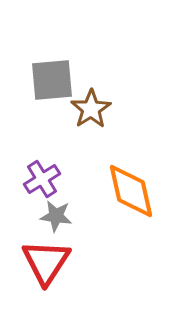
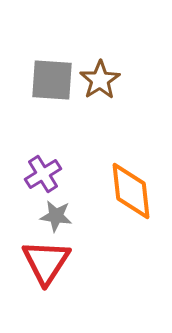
gray square: rotated 9 degrees clockwise
brown star: moved 9 px right, 29 px up
purple cross: moved 1 px right, 5 px up
orange diamond: rotated 6 degrees clockwise
